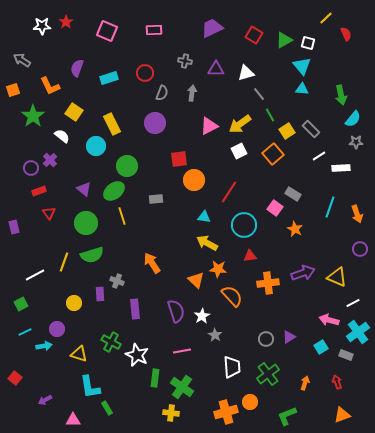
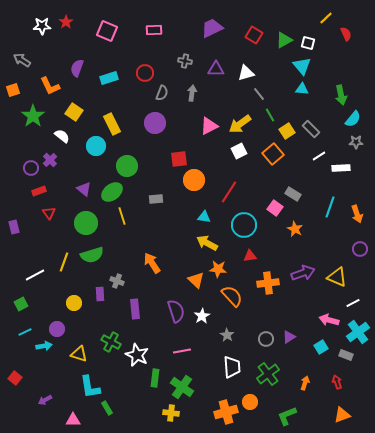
green ellipse at (114, 191): moved 2 px left, 1 px down
gray star at (215, 335): moved 12 px right
